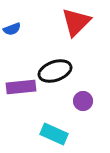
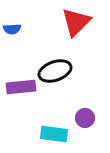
blue semicircle: rotated 18 degrees clockwise
purple circle: moved 2 px right, 17 px down
cyan rectangle: rotated 16 degrees counterclockwise
